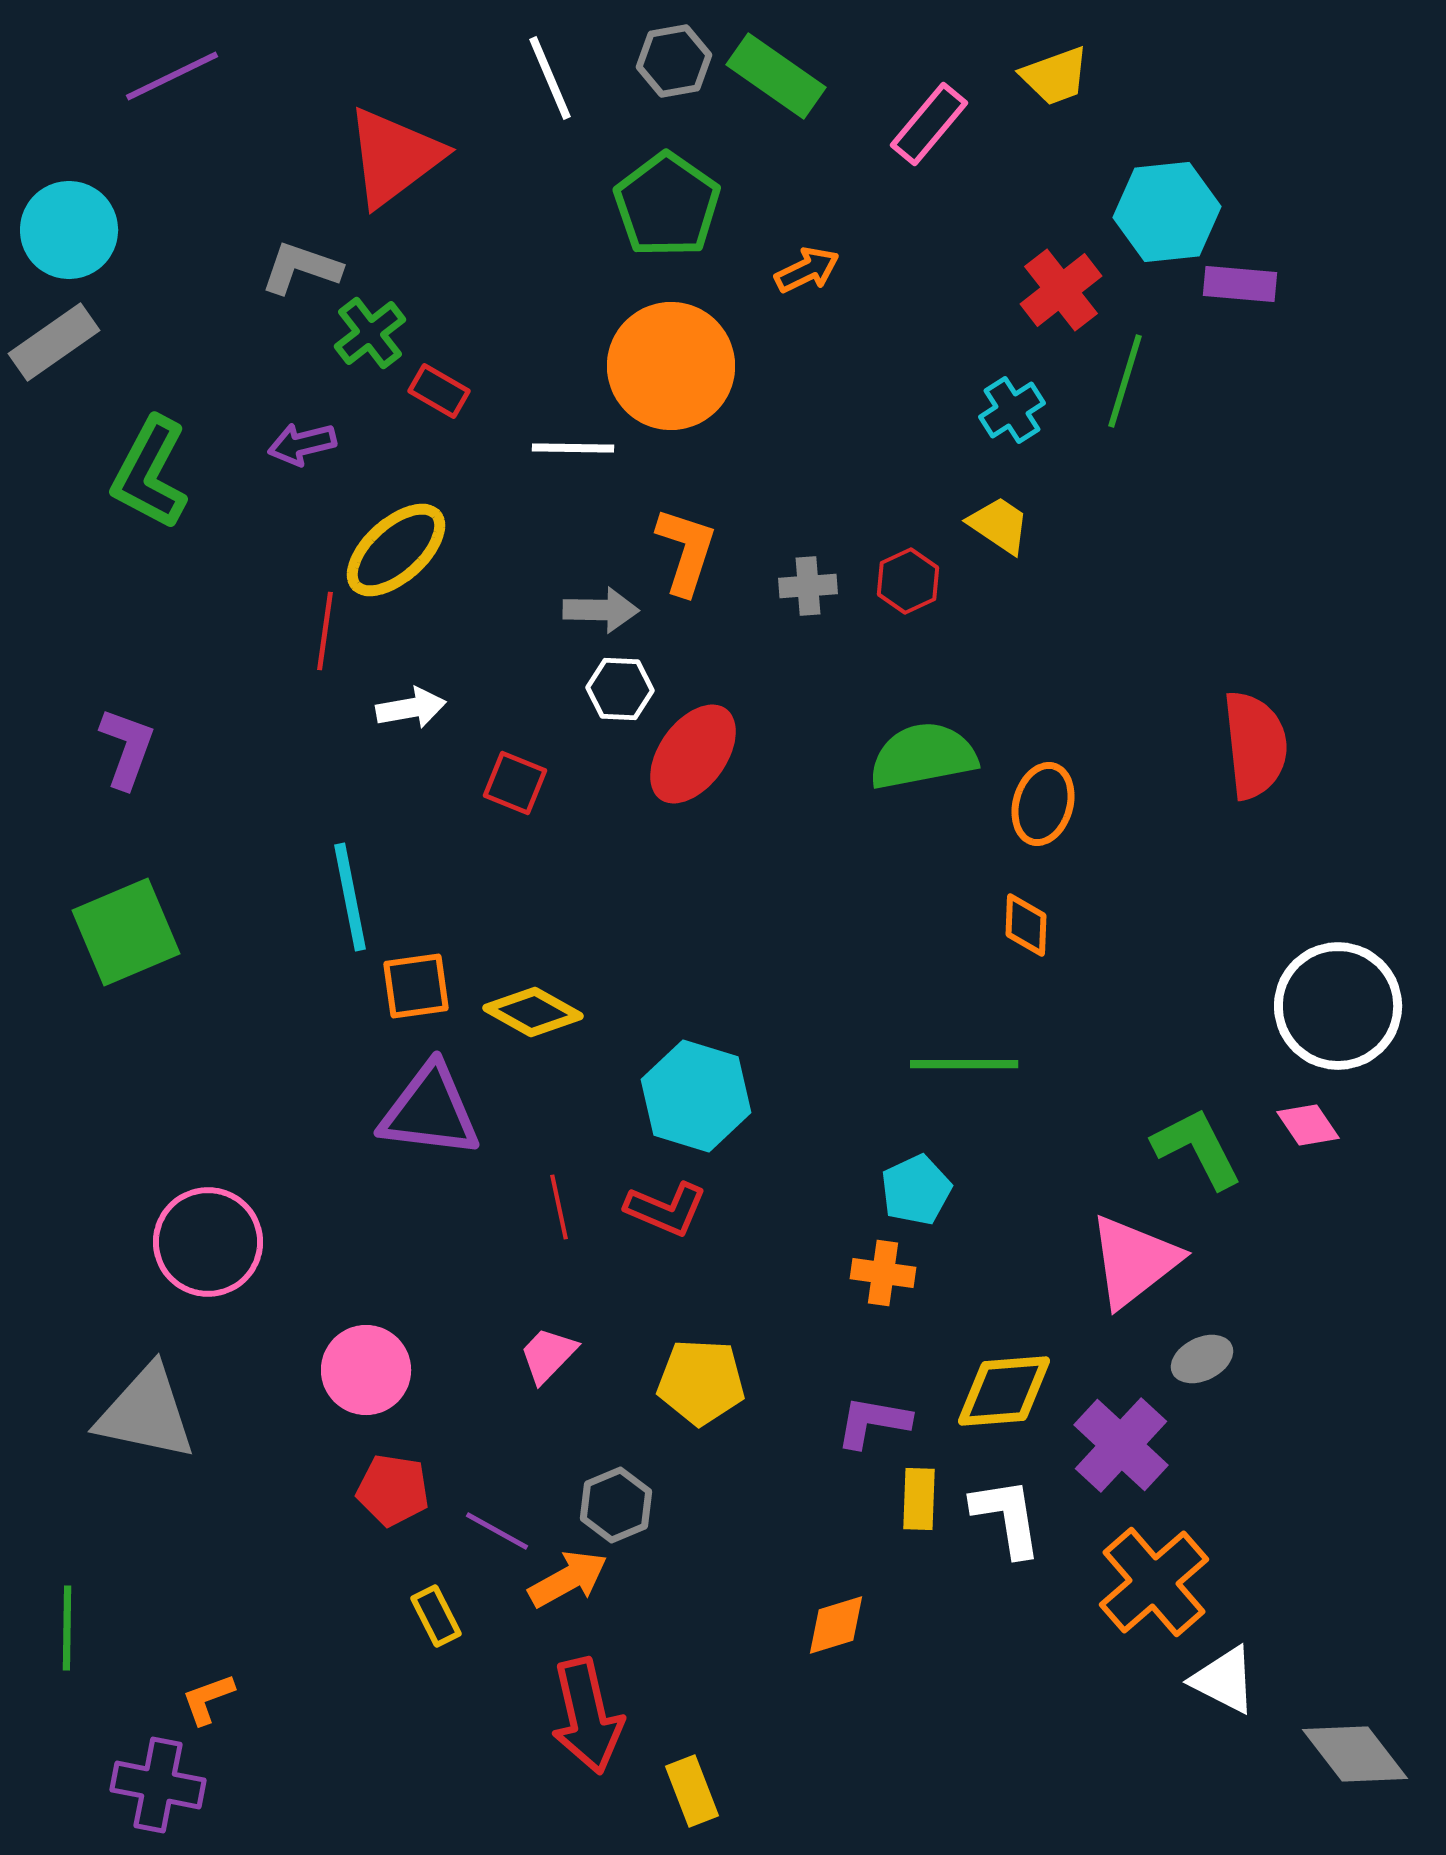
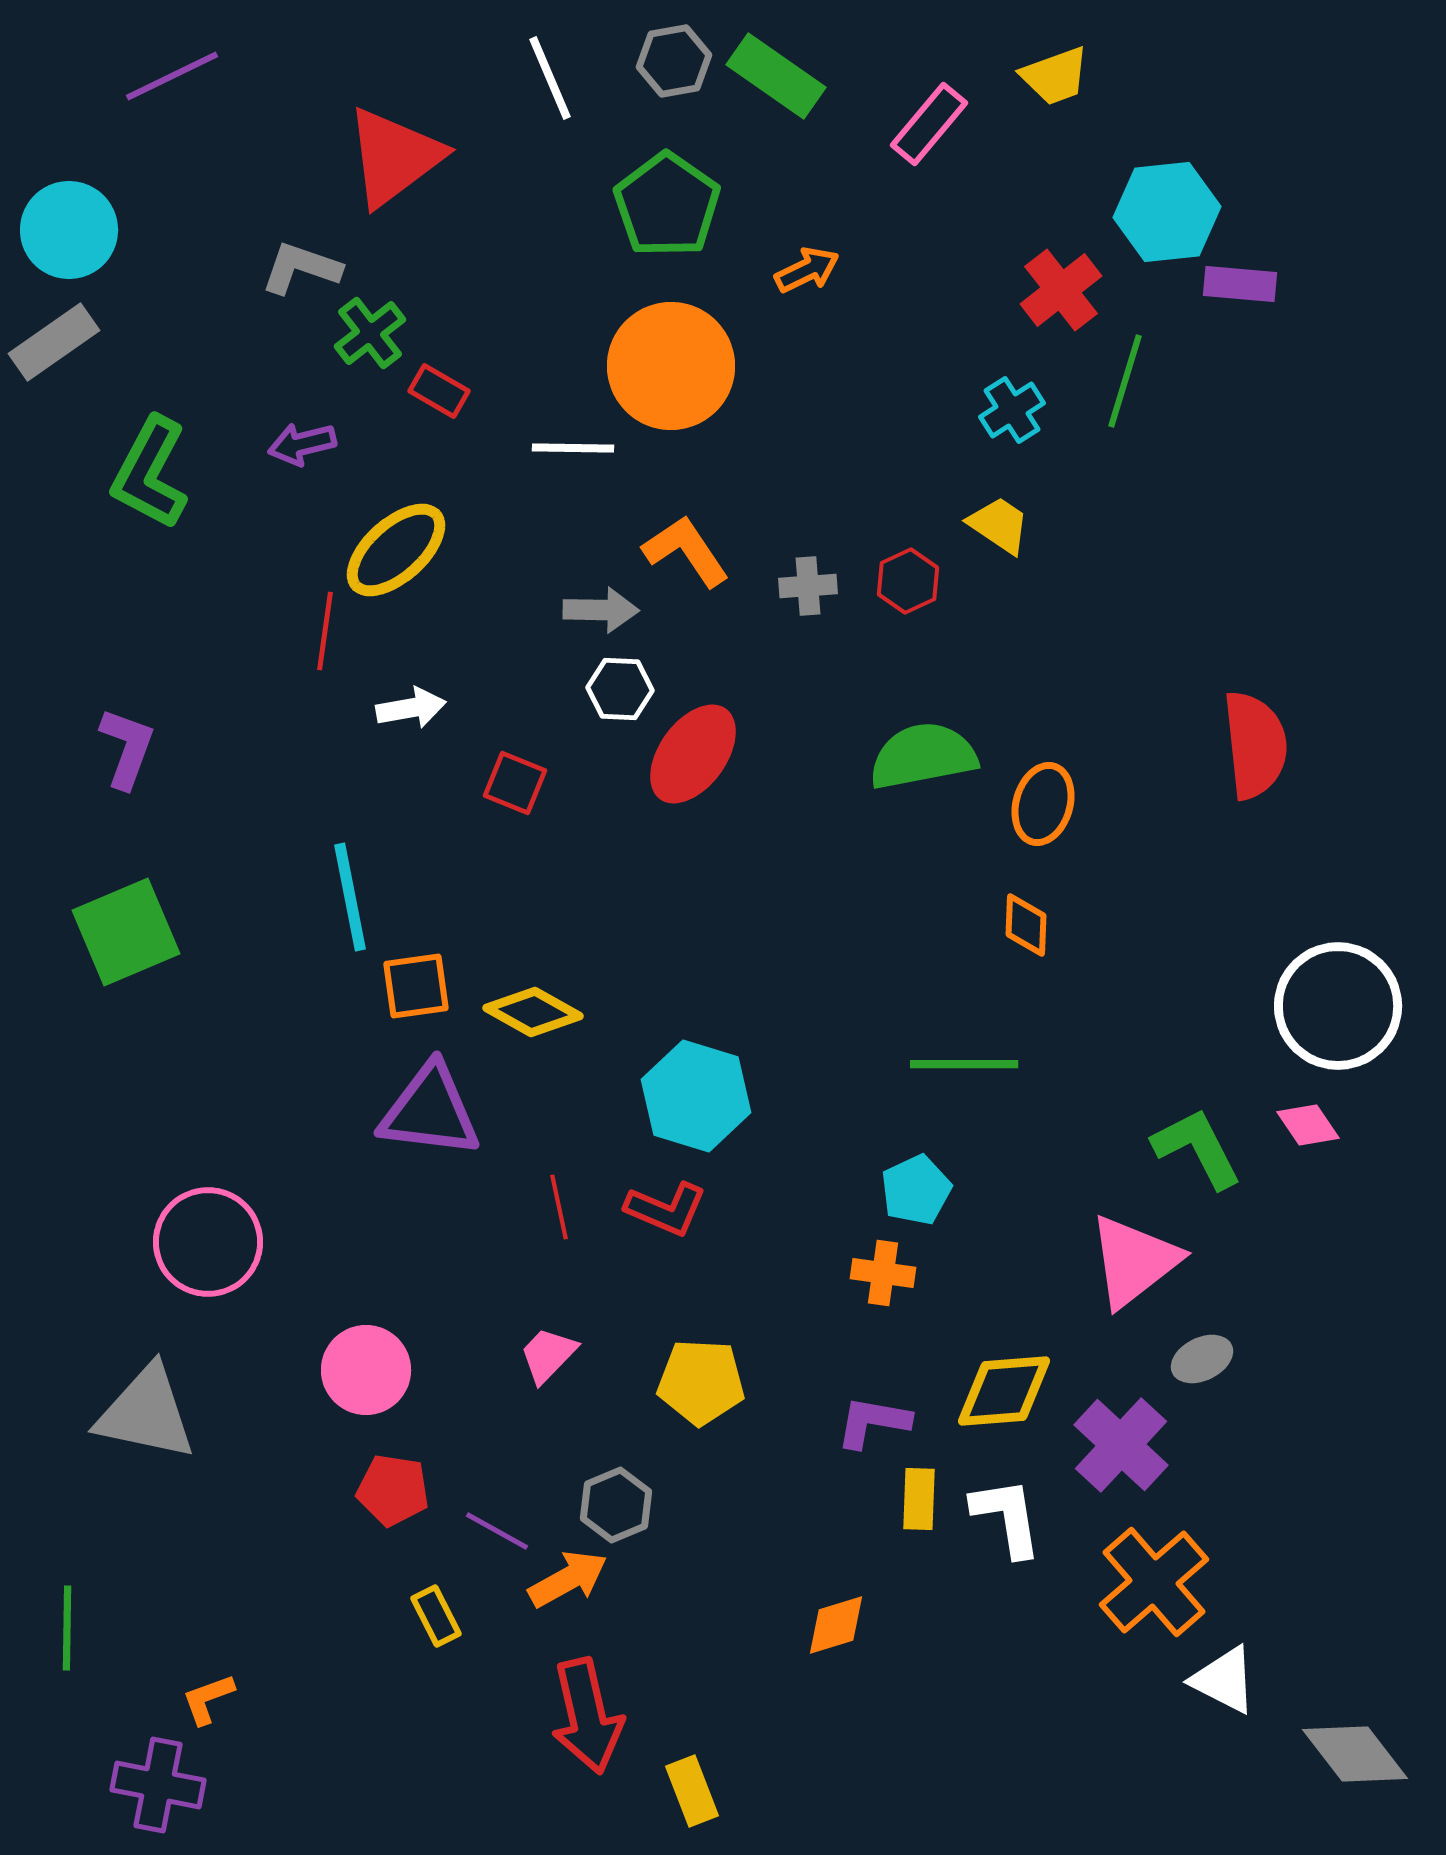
orange L-shape at (686, 551): rotated 52 degrees counterclockwise
